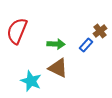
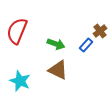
green arrow: rotated 18 degrees clockwise
brown triangle: moved 2 px down
cyan star: moved 11 px left
